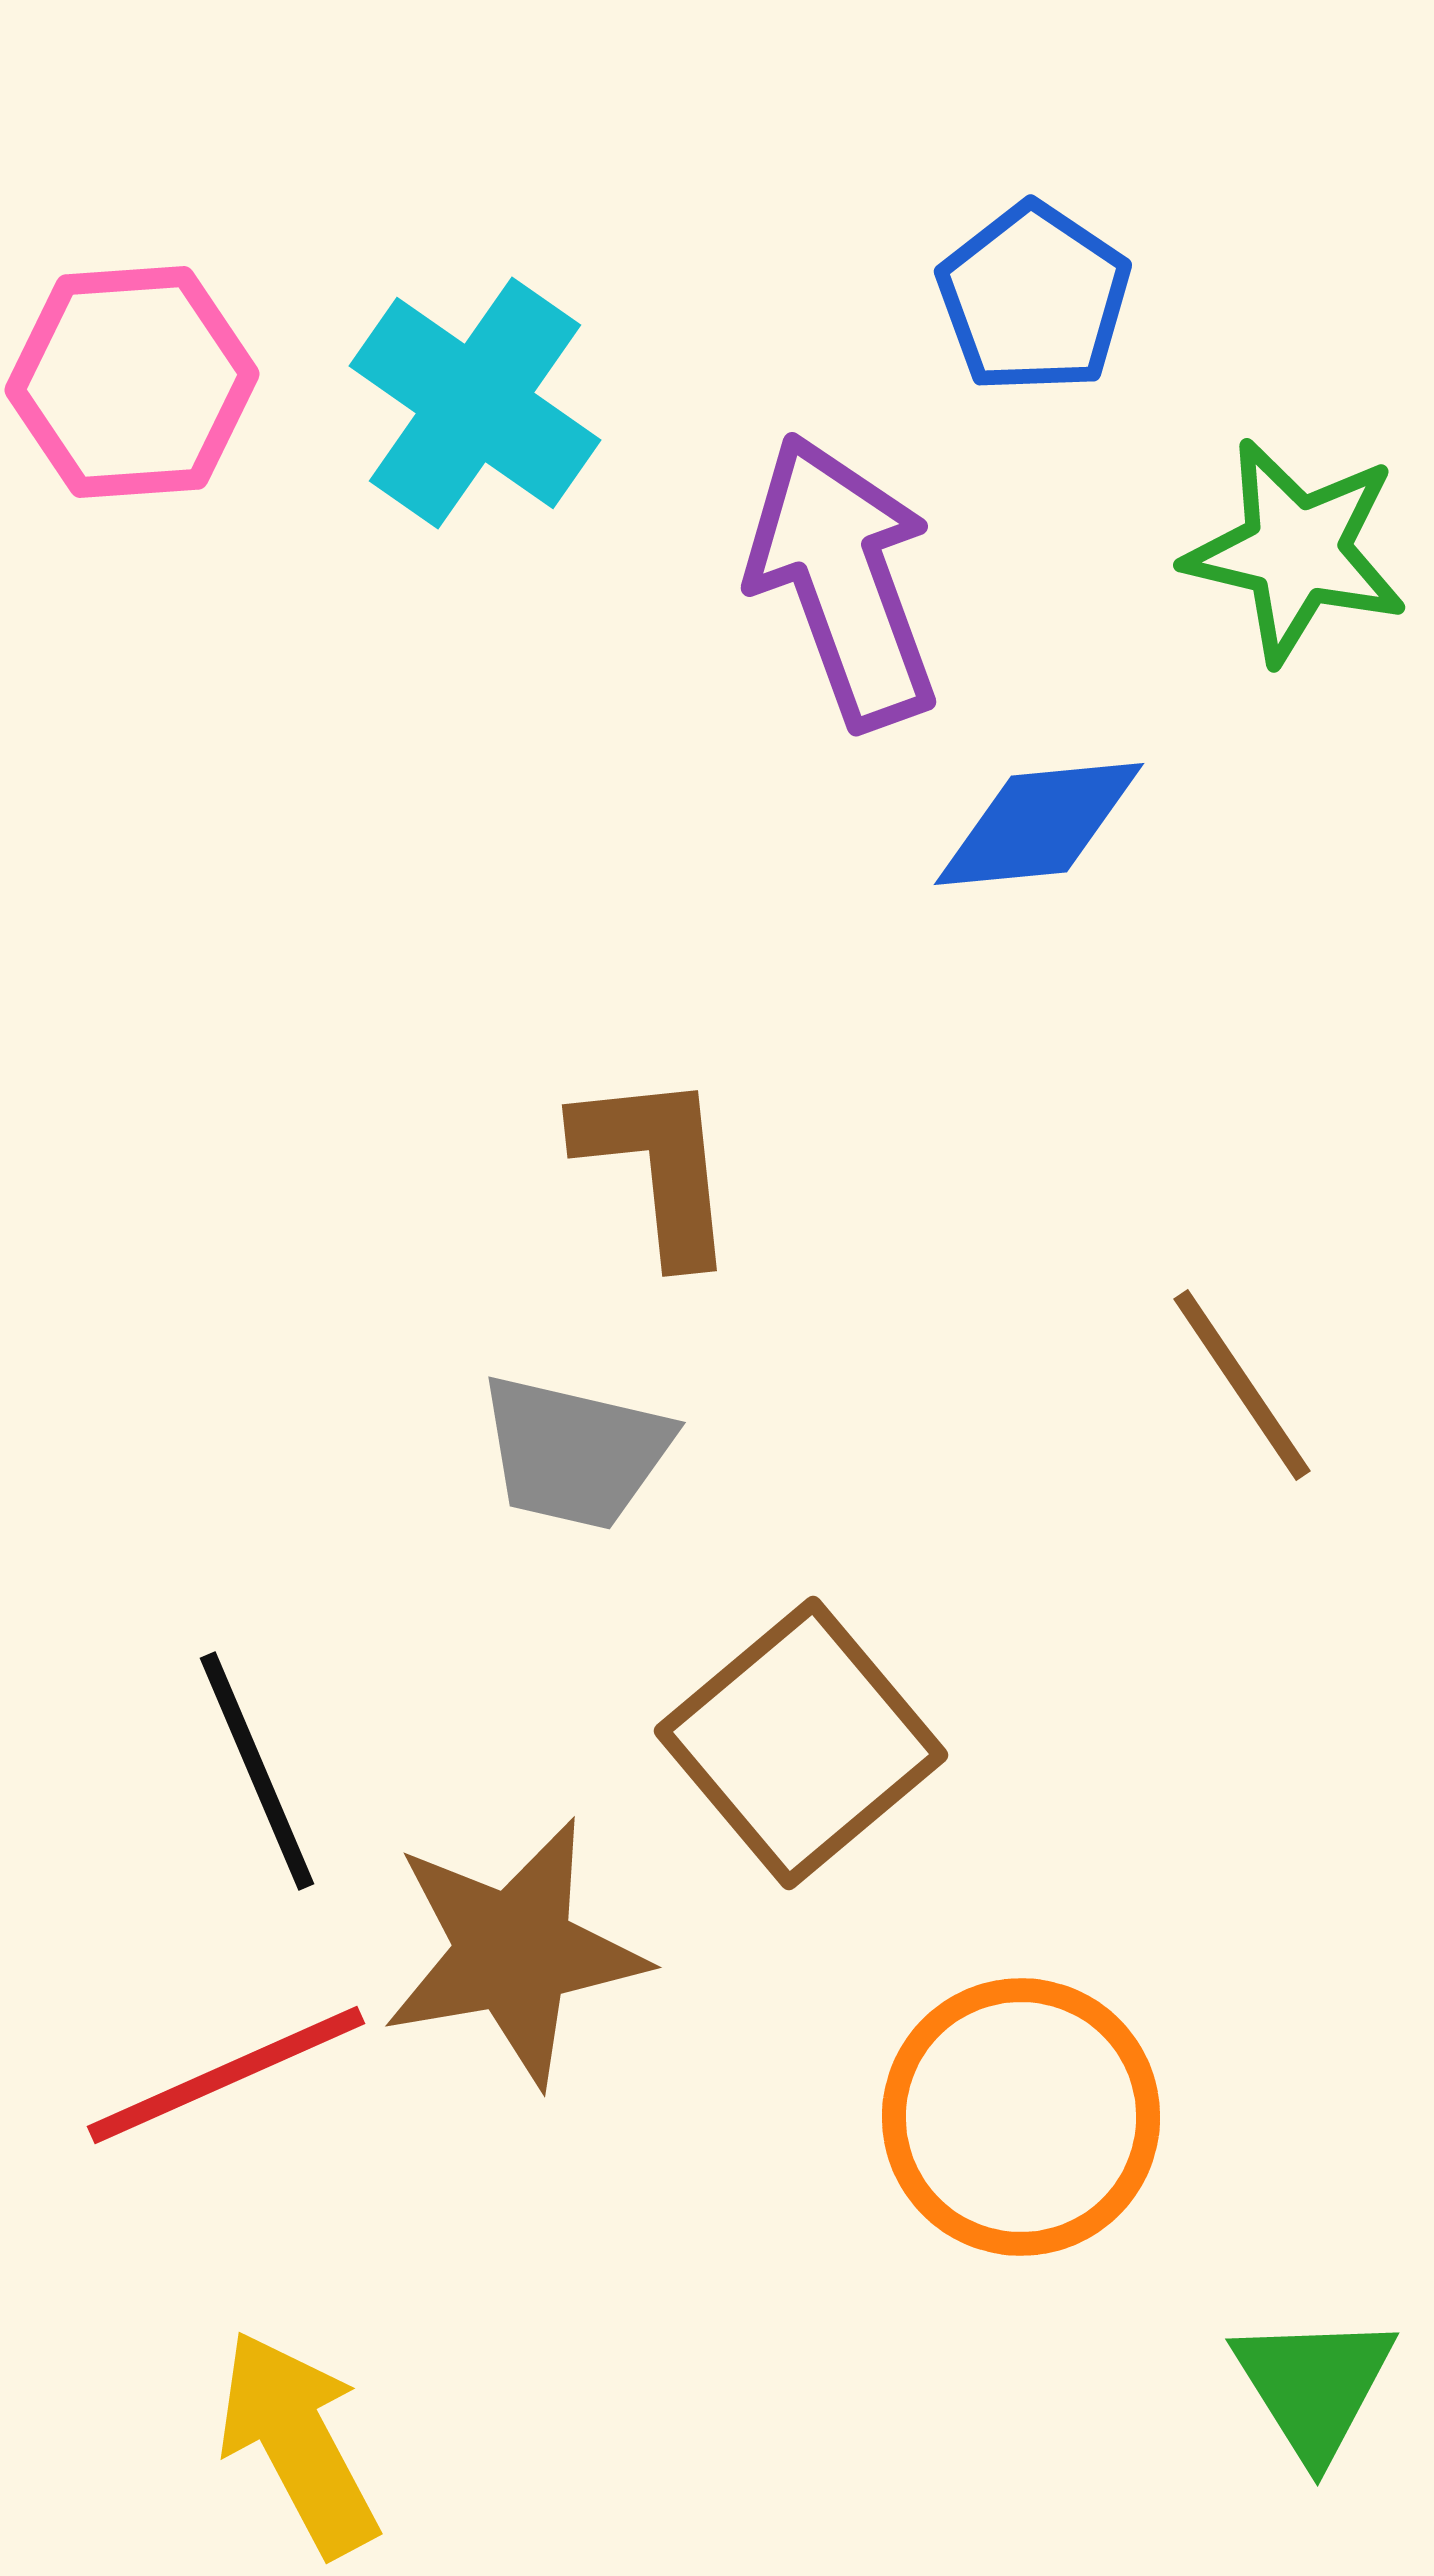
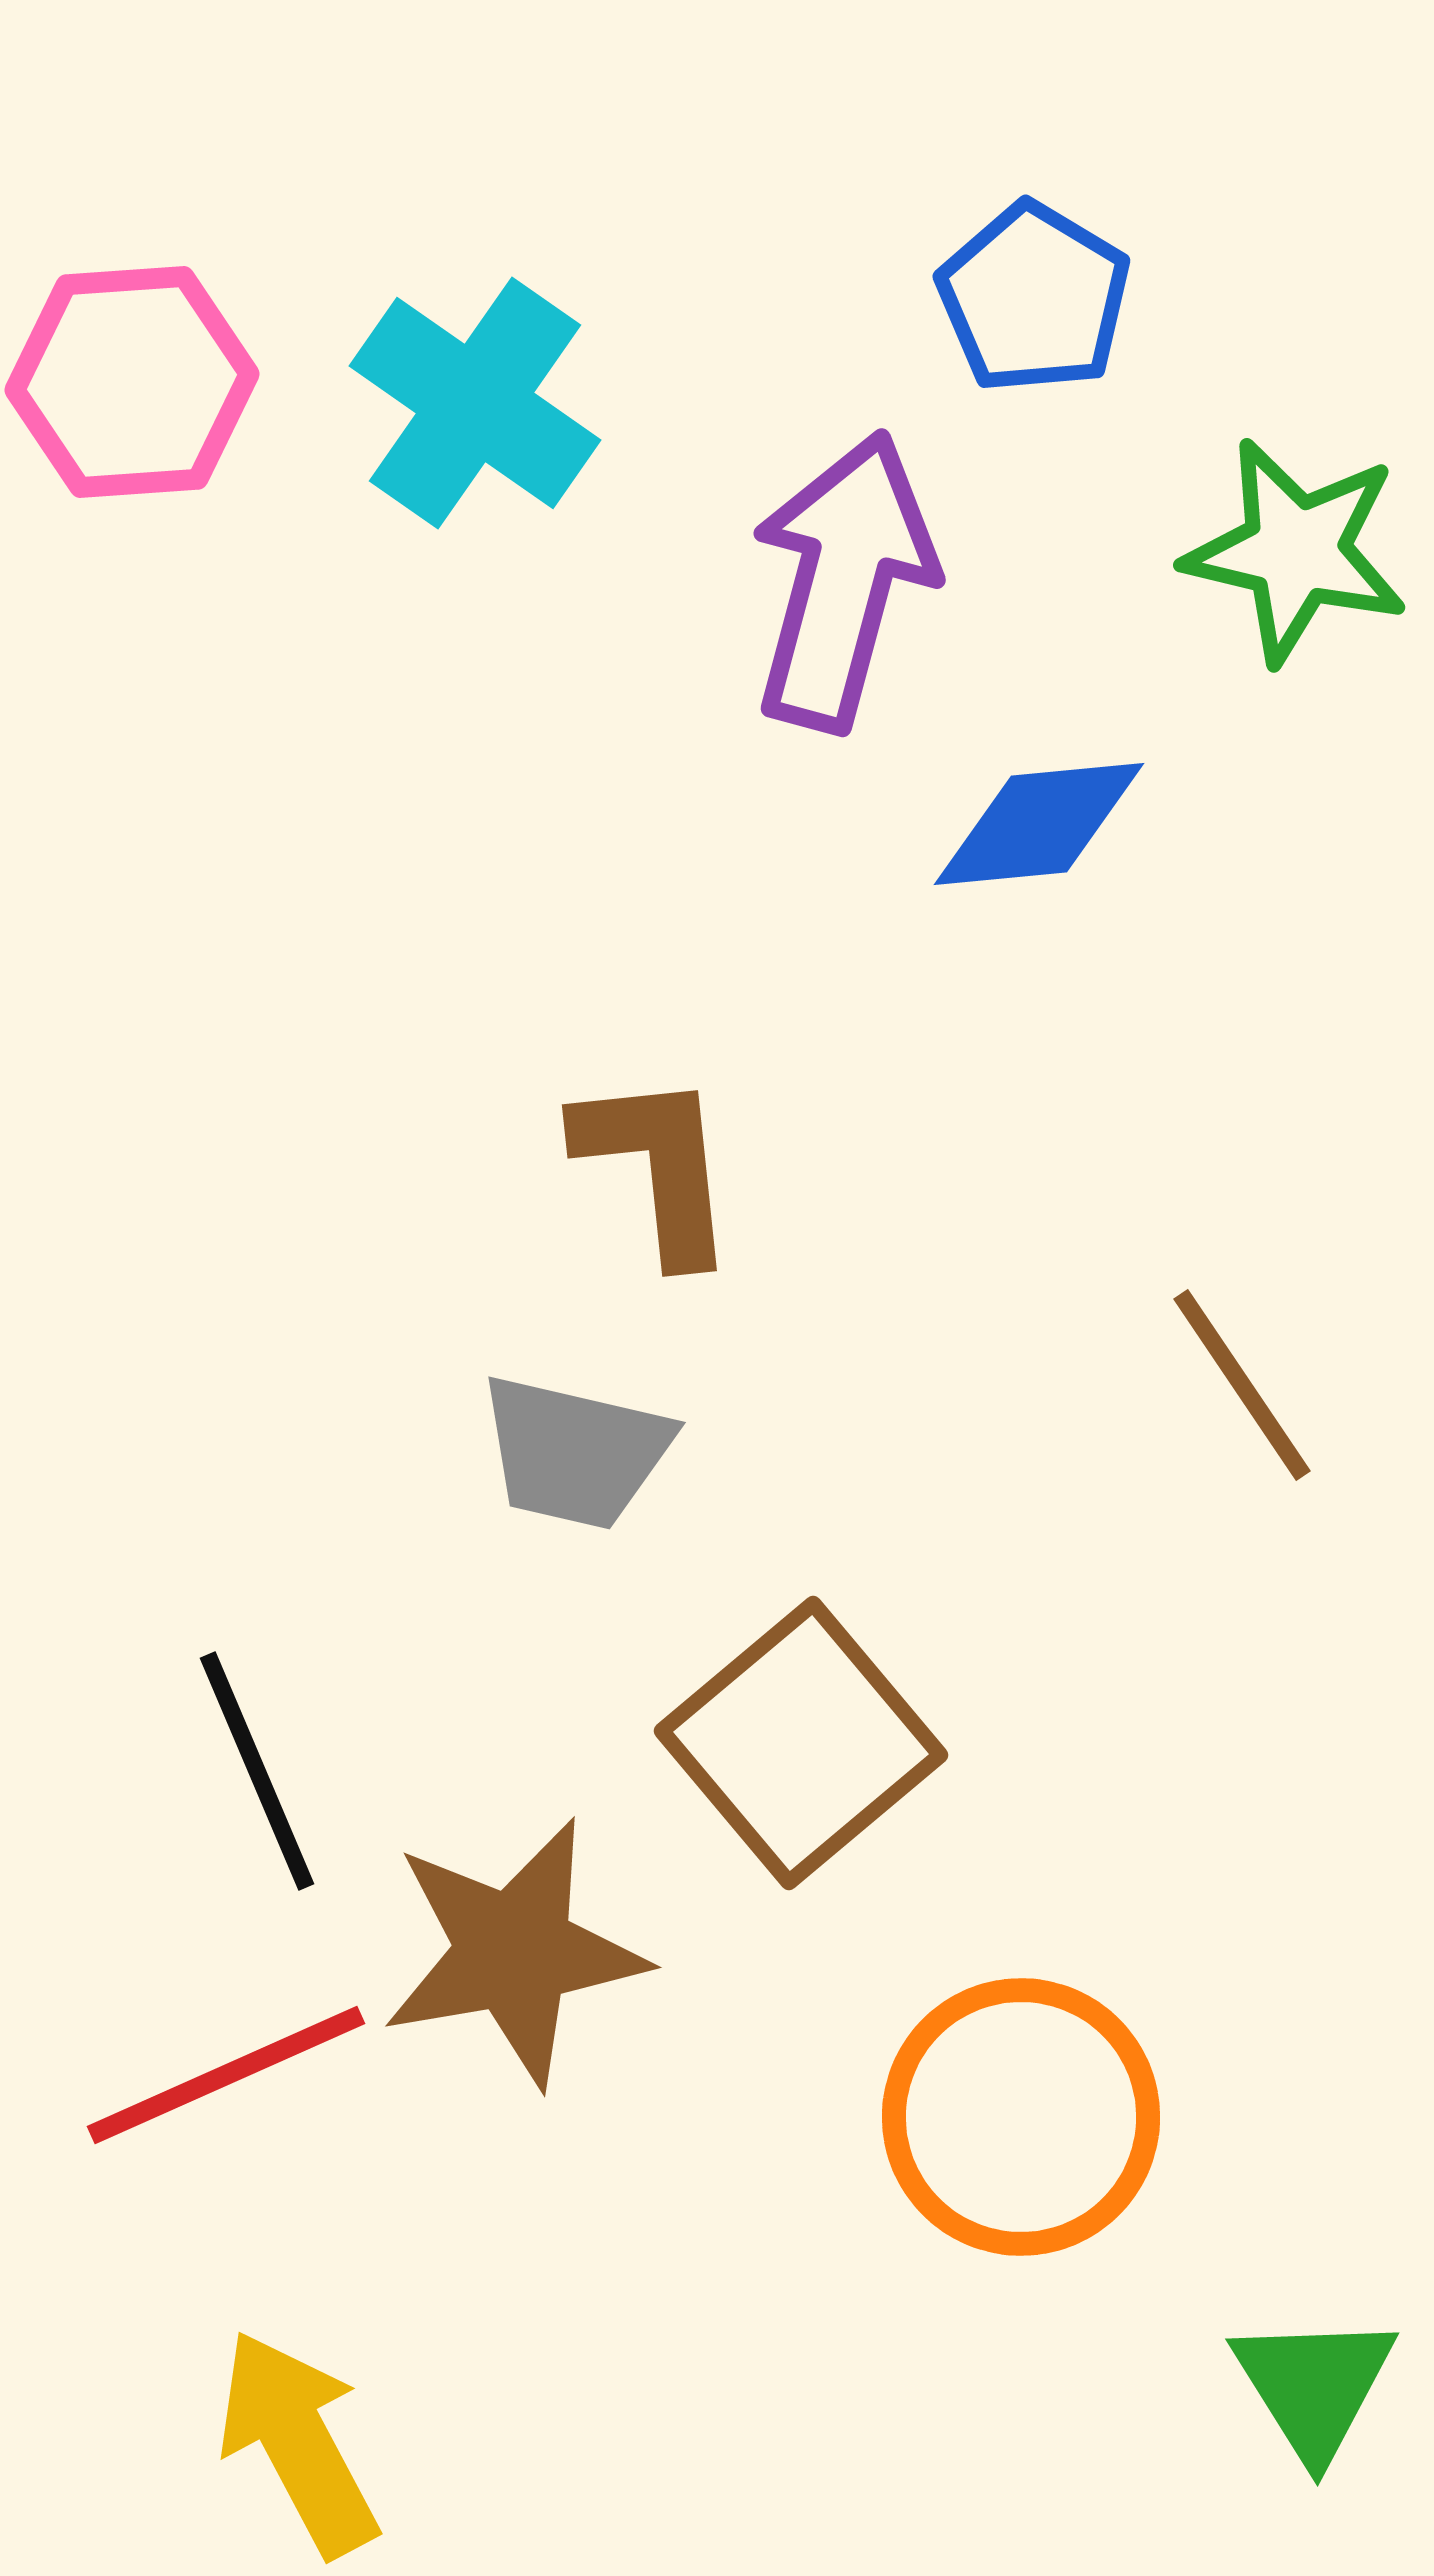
blue pentagon: rotated 3 degrees counterclockwise
purple arrow: rotated 35 degrees clockwise
